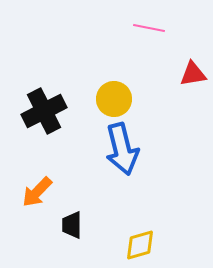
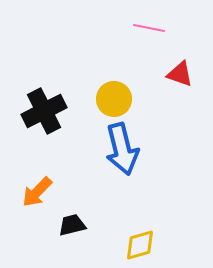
red triangle: moved 13 px left; rotated 28 degrees clockwise
black trapezoid: rotated 76 degrees clockwise
